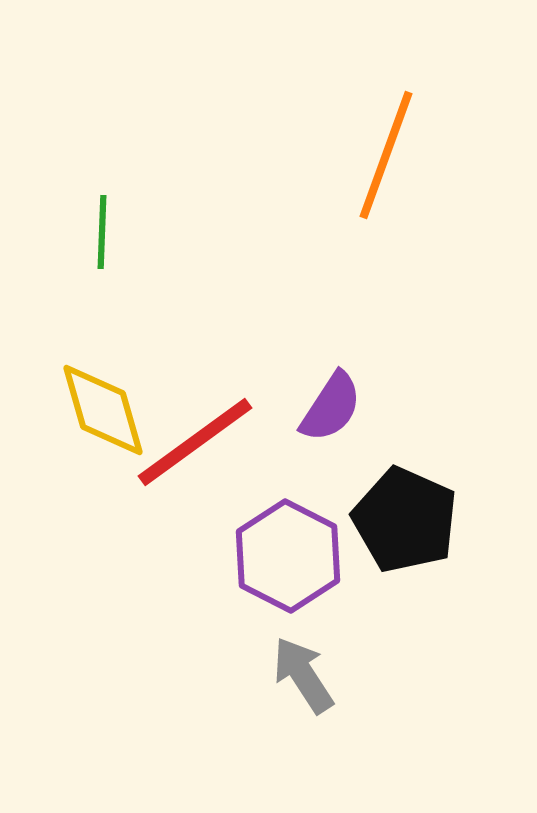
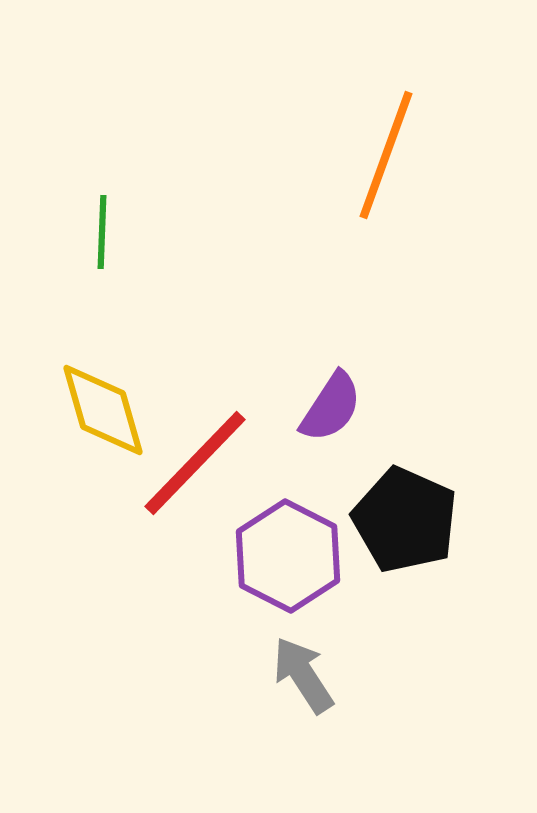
red line: moved 21 px down; rotated 10 degrees counterclockwise
